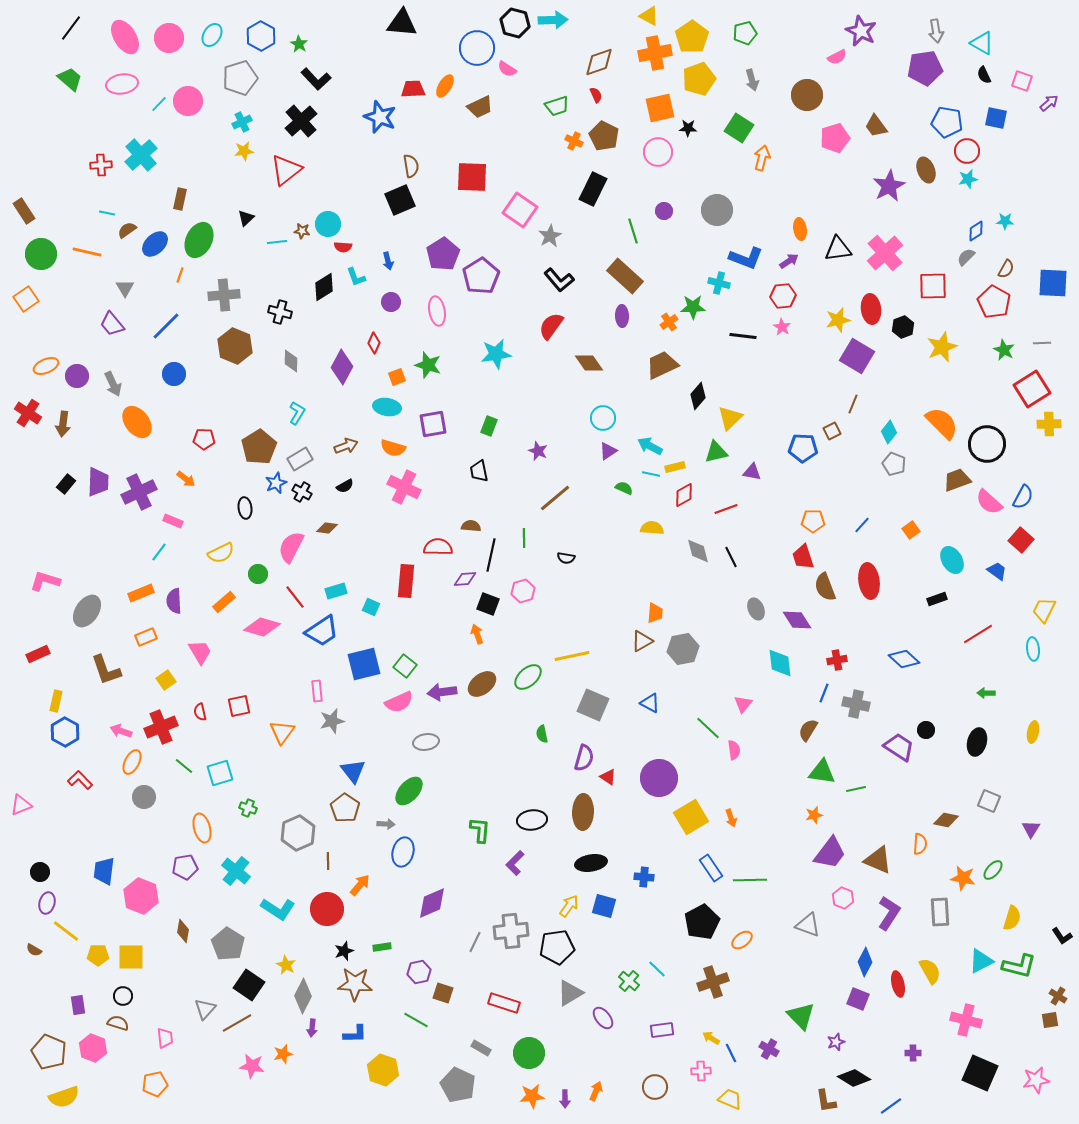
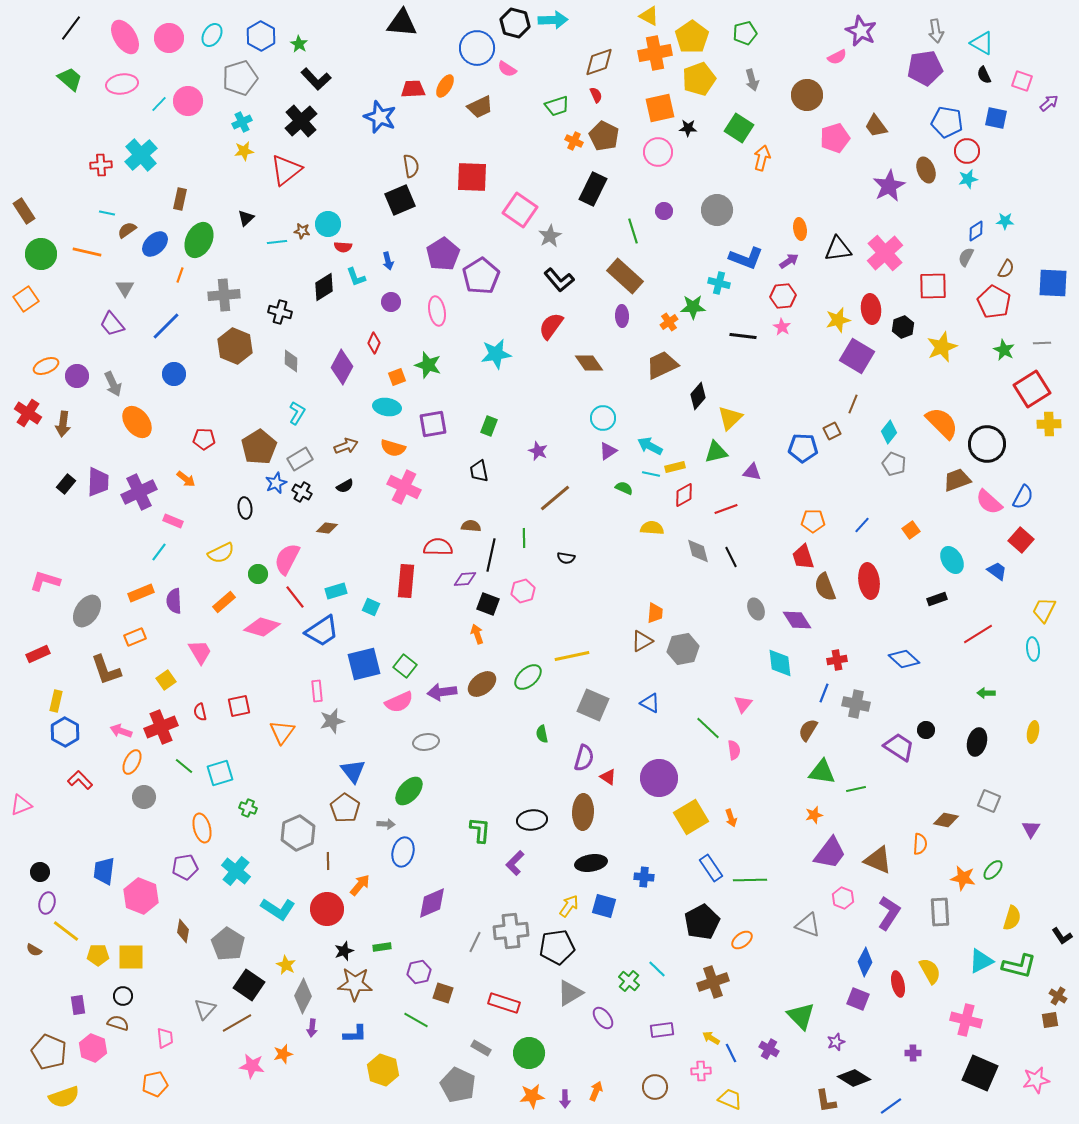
gray semicircle at (966, 257): rotated 18 degrees counterclockwise
pink semicircle at (291, 547): moved 4 px left, 12 px down
orange rectangle at (146, 637): moved 11 px left
